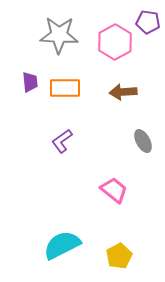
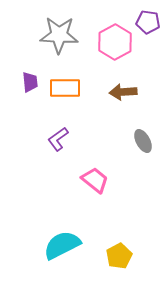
purple L-shape: moved 4 px left, 2 px up
pink trapezoid: moved 19 px left, 10 px up
